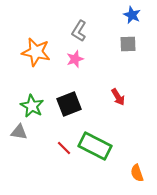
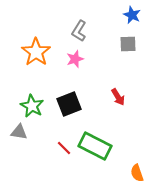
orange star: rotated 24 degrees clockwise
